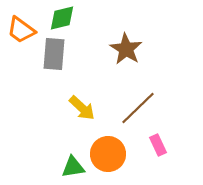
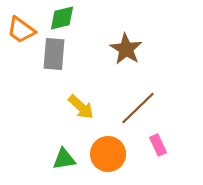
yellow arrow: moved 1 px left, 1 px up
green triangle: moved 9 px left, 8 px up
